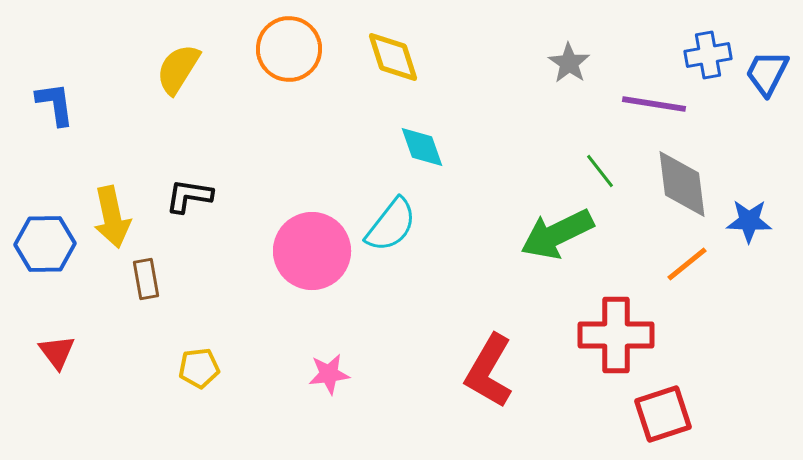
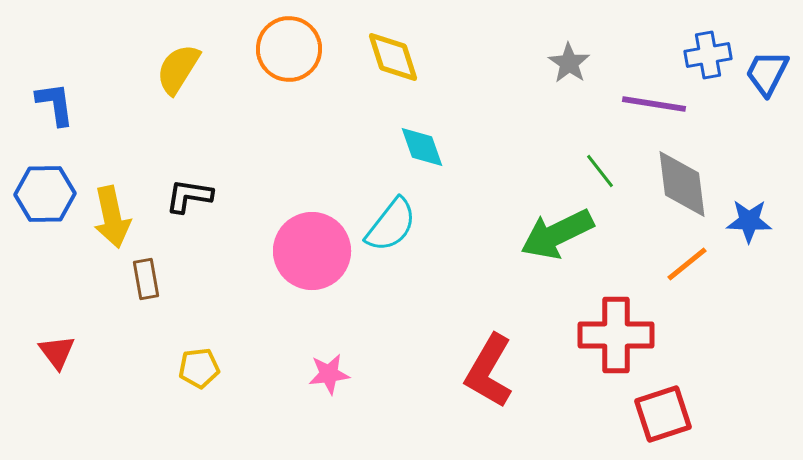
blue hexagon: moved 50 px up
